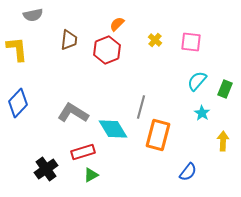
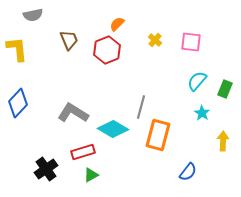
brown trapezoid: rotated 30 degrees counterclockwise
cyan diamond: rotated 28 degrees counterclockwise
